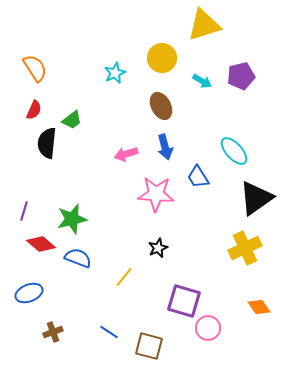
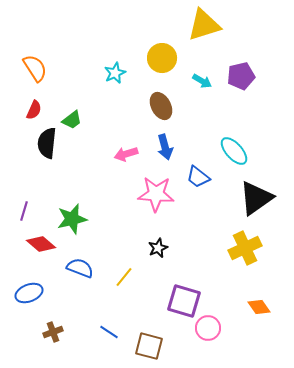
blue trapezoid: rotated 20 degrees counterclockwise
blue semicircle: moved 2 px right, 10 px down
